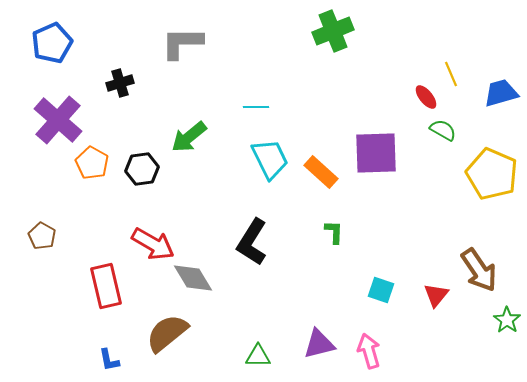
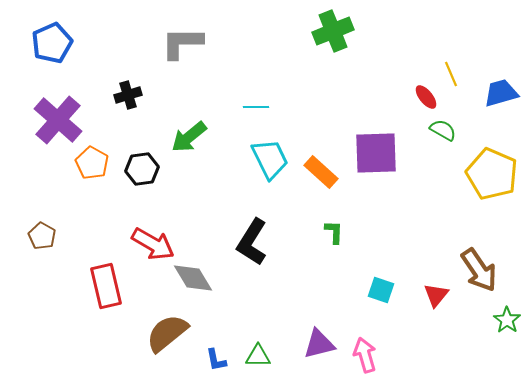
black cross: moved 8 px right, 12 px down
pink arrow: moved 4 px left, 4 px down
blue L-shape: moved 107 px right
